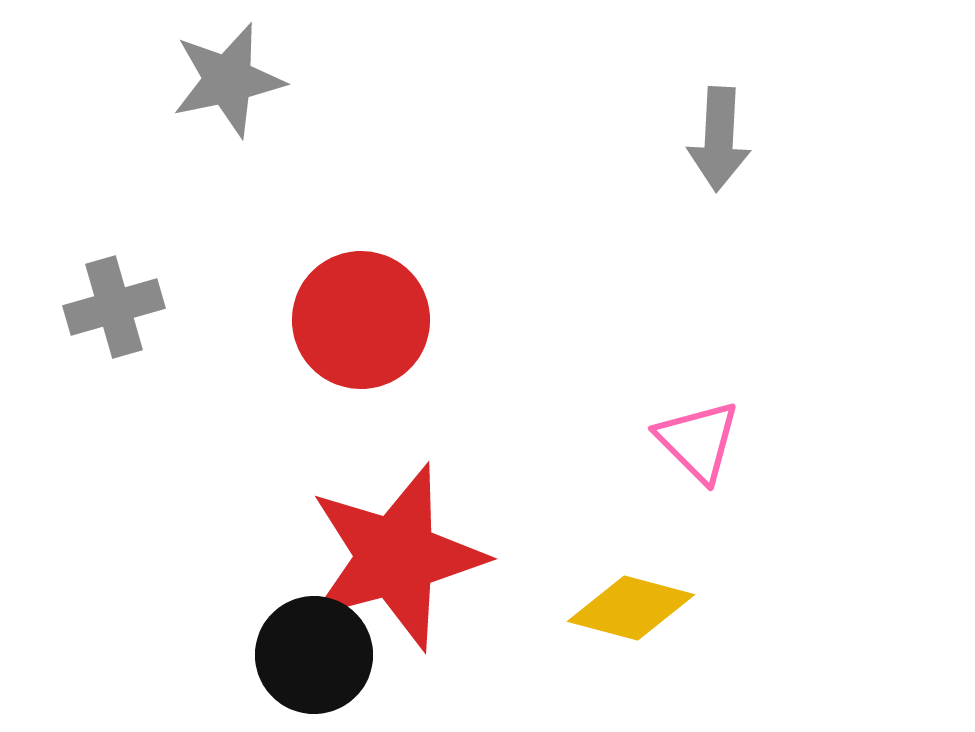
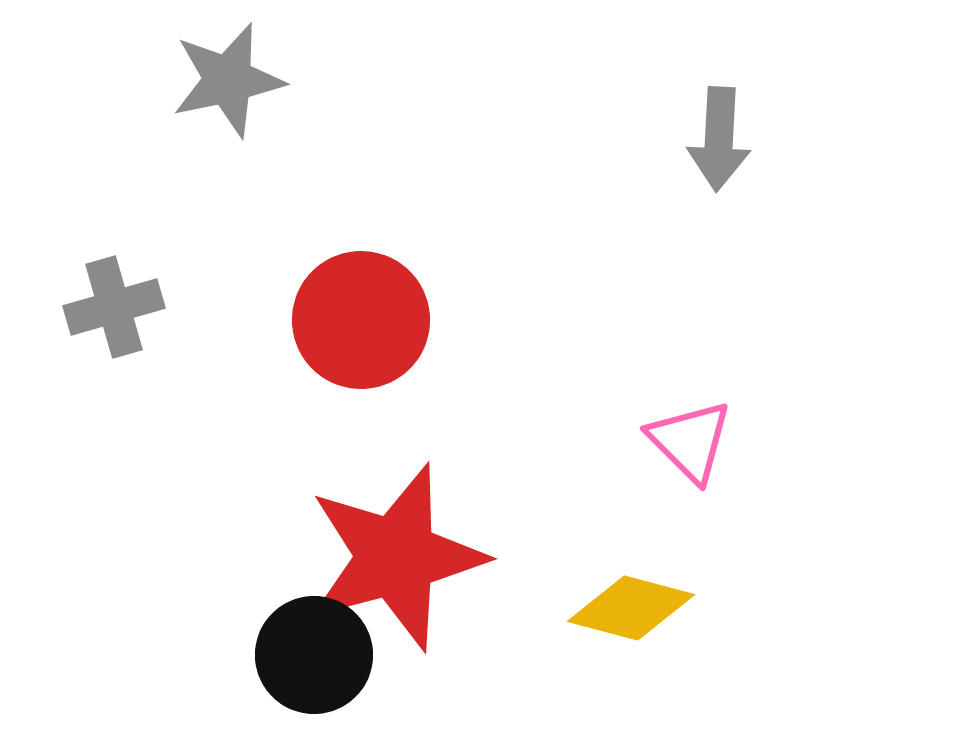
pink triangle: moved 8 px left
